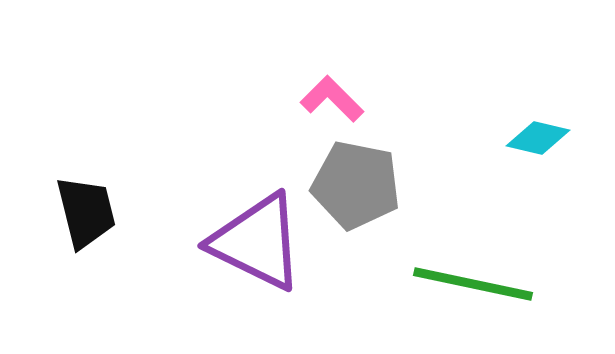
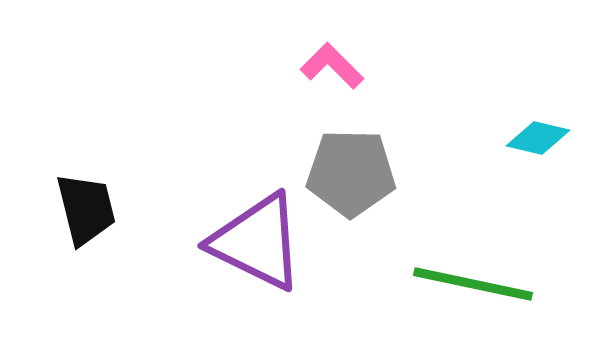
pink L-shape: moved 33 px up
gray pentagon: moved 5 px left, 12 px up; rotated 10 degrees counterclockwise
black trapezoid: moved 3 px up
